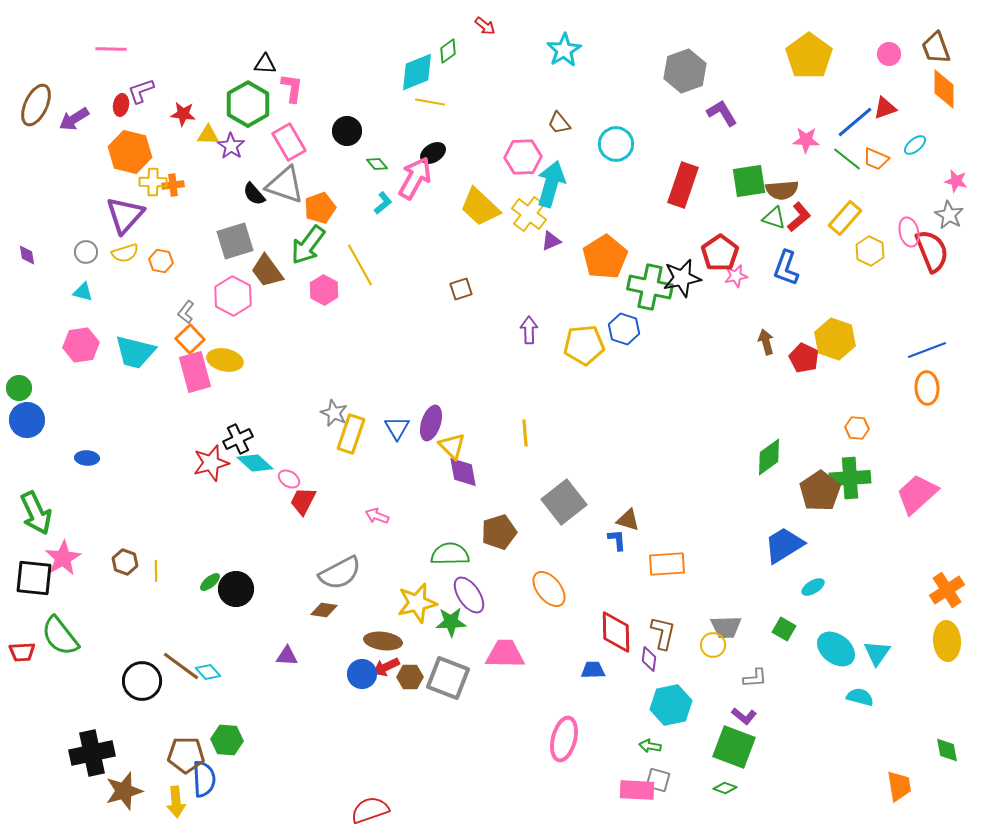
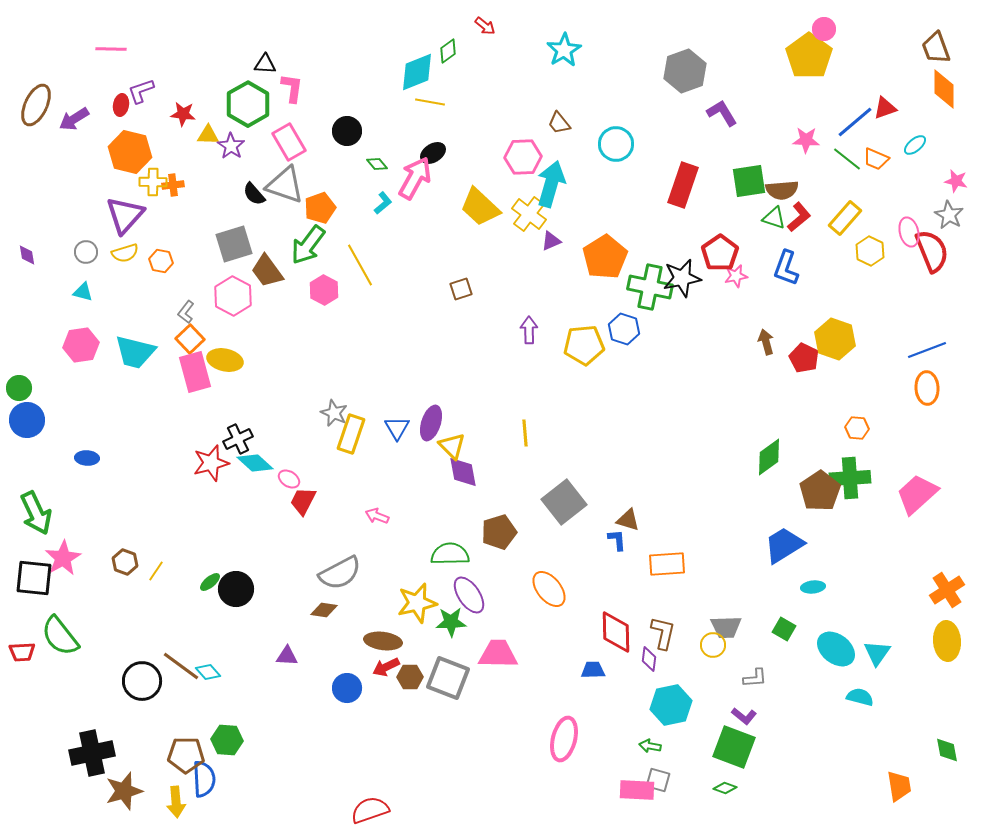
pink circle at (889, 54): moved 65 px left, 25 px up
gray square at (235, 241): moved 1 px left, 3 px down
yellow line at (156, 571): rotated 35 degrees clockwise
cyan ellipse at (813, 587): rotated 25 degrees clockwise
pink trapezoid at (505, 654): moved 7 px left
blue circle at (362, 674): moved 15 px left, 14 px down
